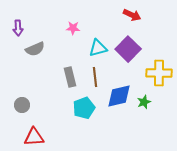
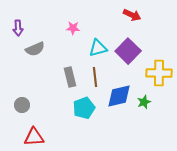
purple square: moved 2 px down
